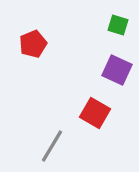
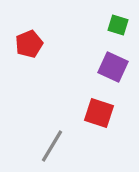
red pentagon: moved 4 px left
purple square: moved 4 px left, 3 px up
red square: moved 4 px right; rotated 12 degrees counterclockwise
